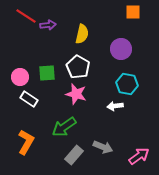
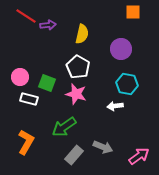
green square: moved 10 px down; rotated 24 degrees clockwise
white rectangle: rotated 18 degrees counterclockwise
